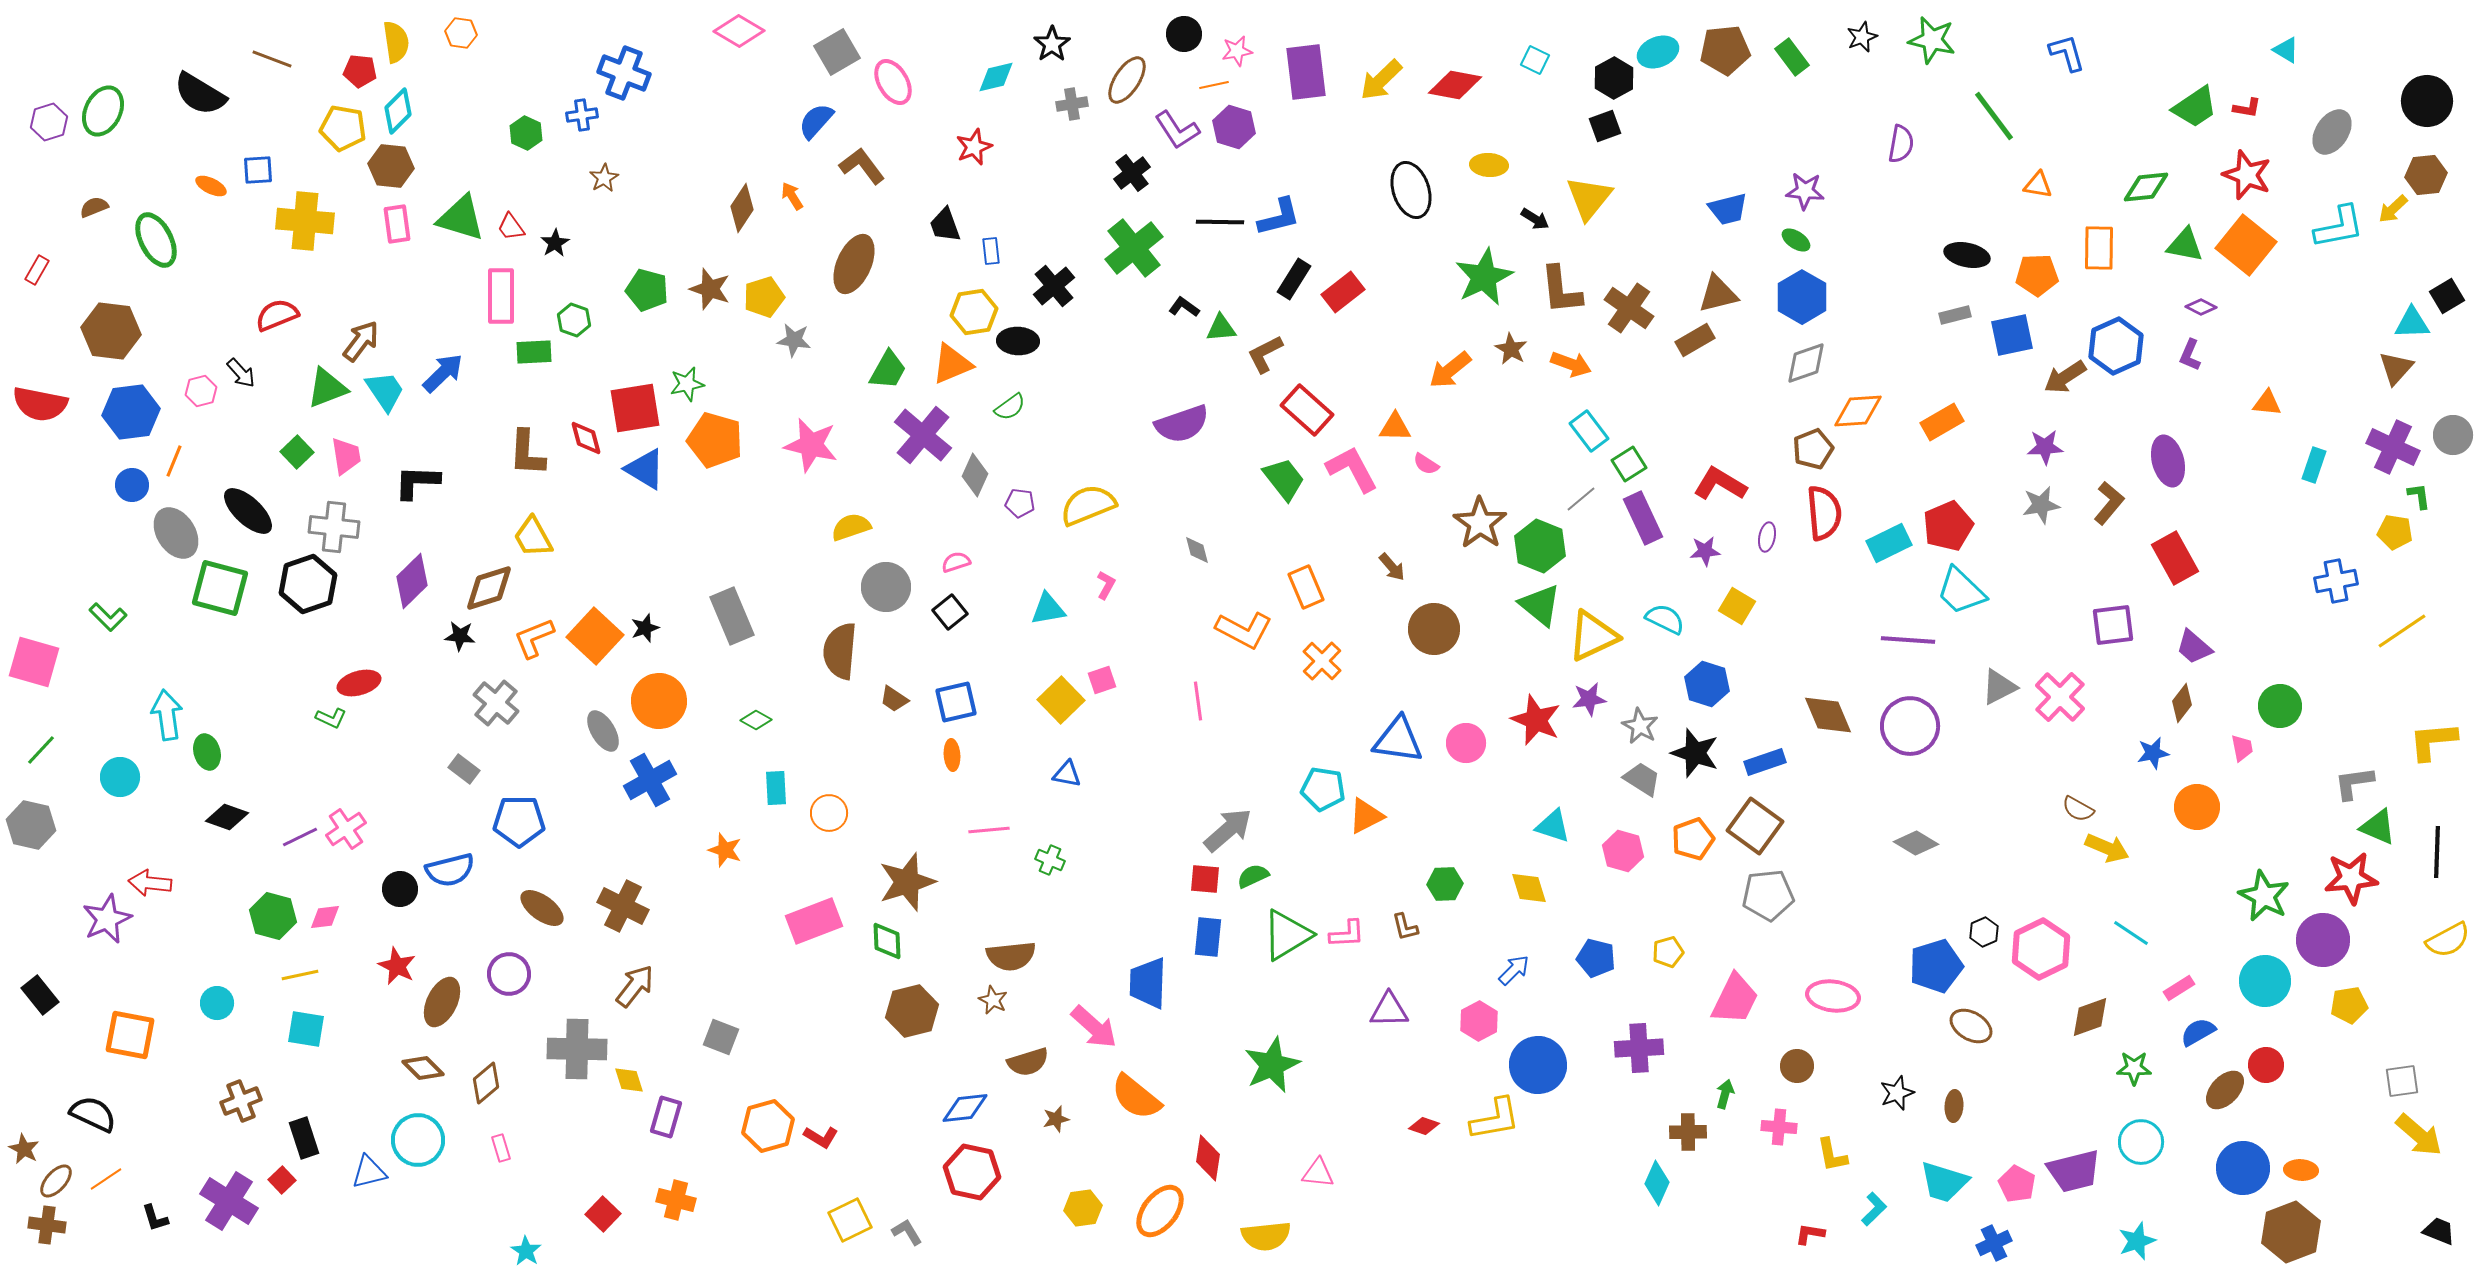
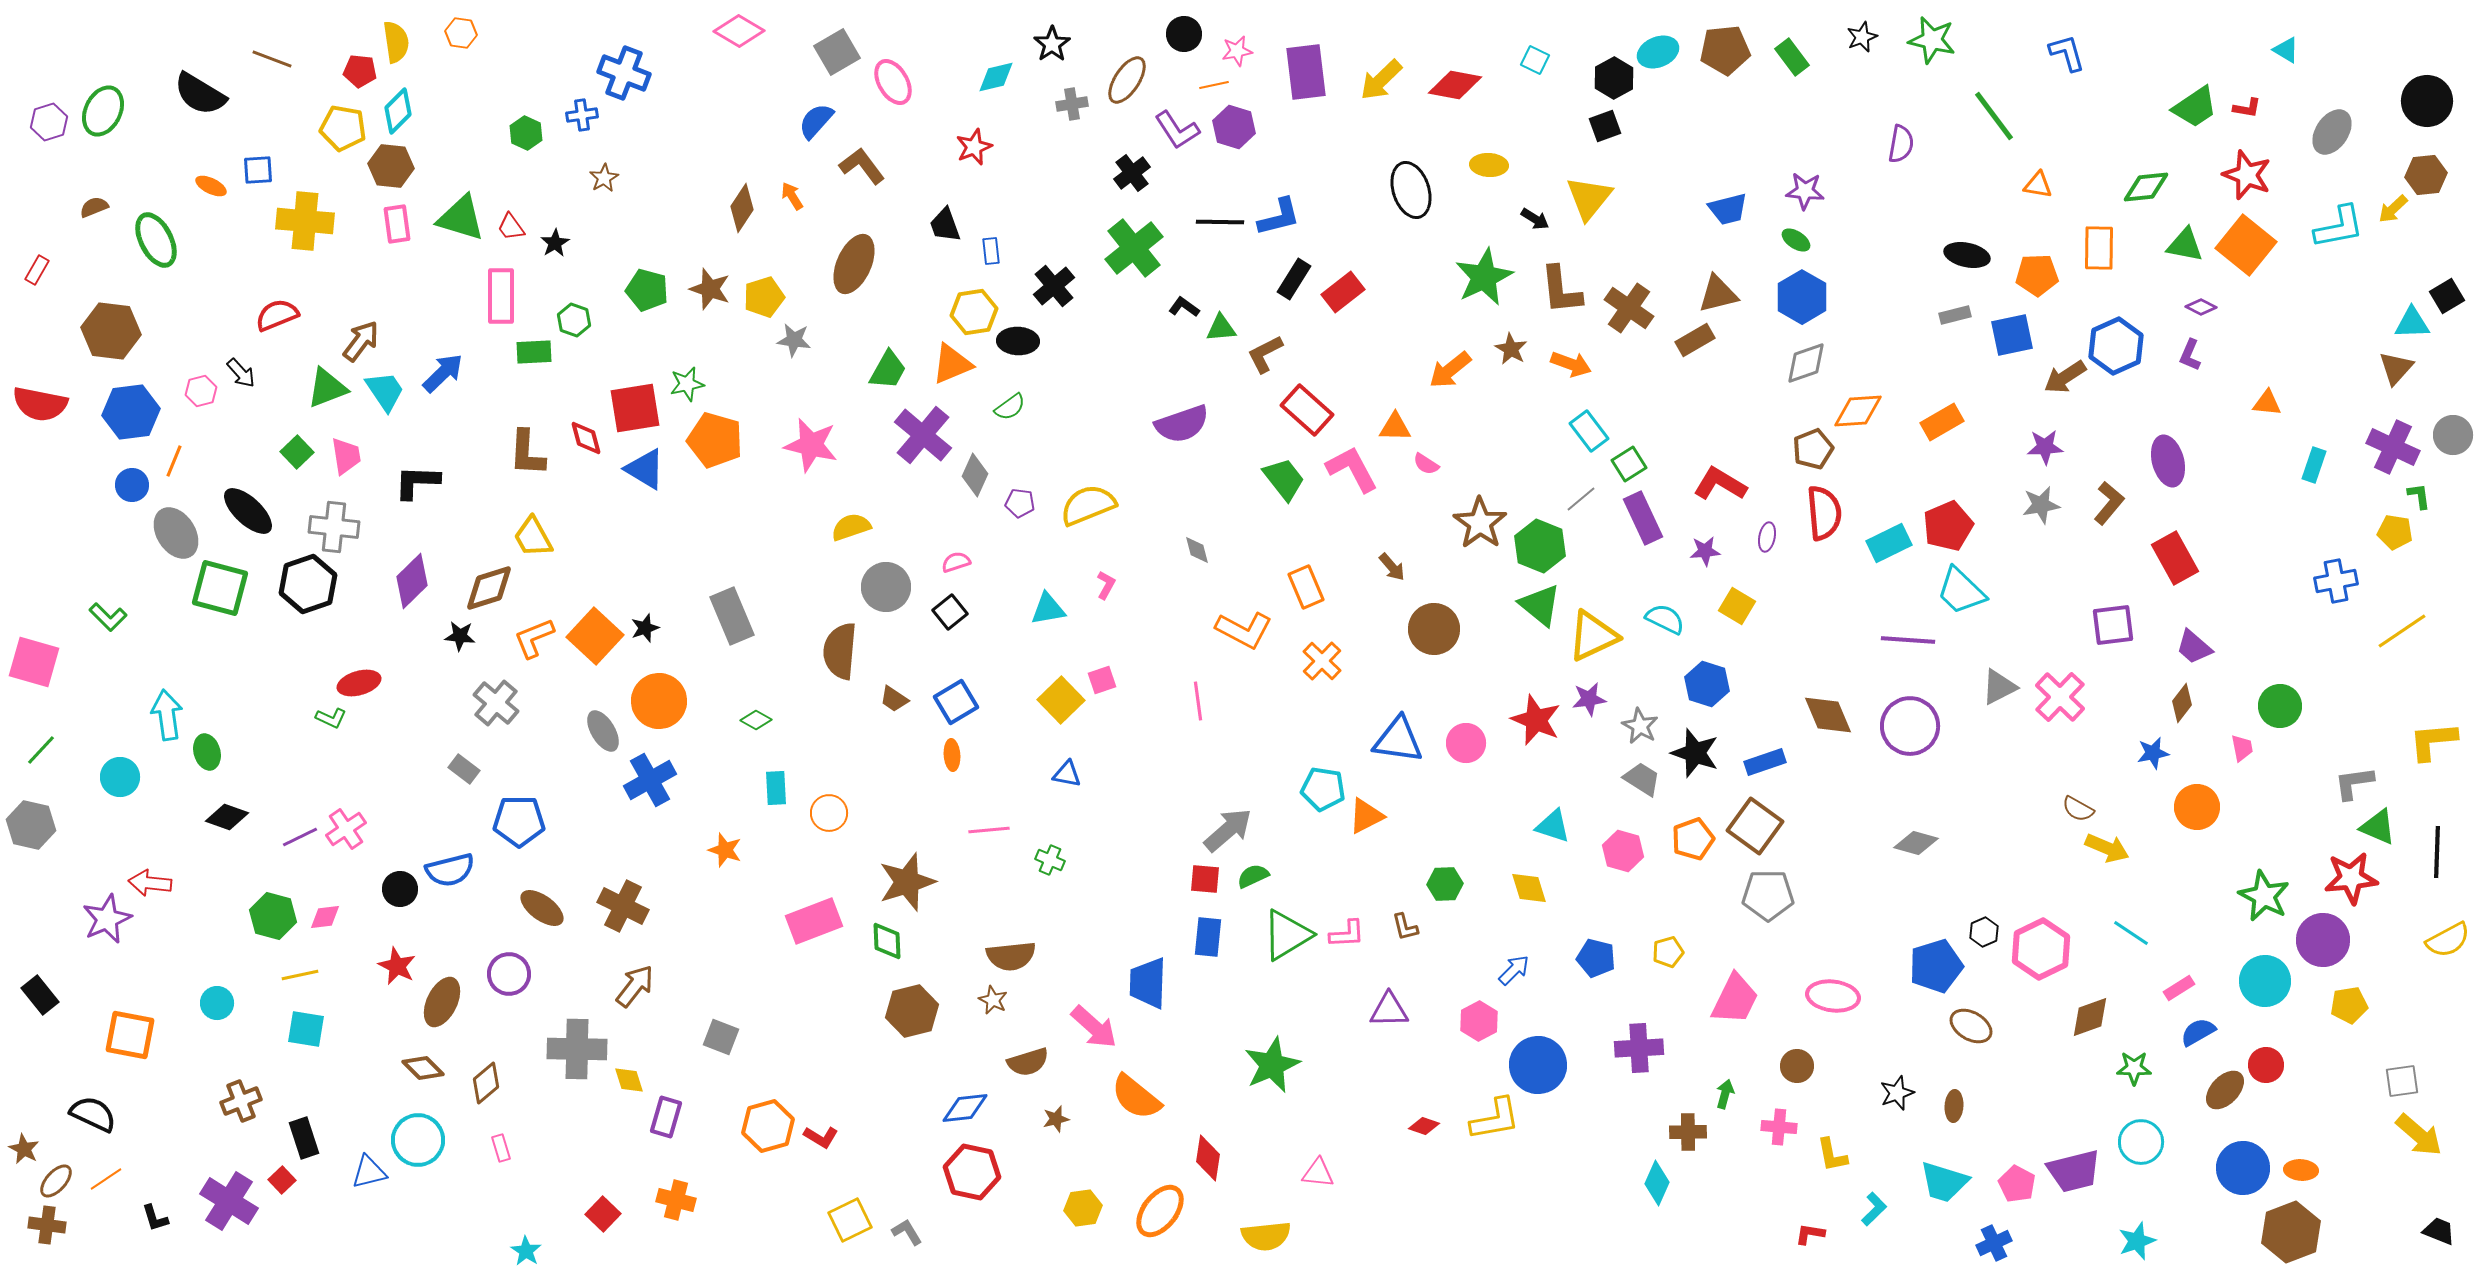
blue square at (956, 702): rotated 18 degrees counterclockwise
gray diamond at (1916, 843): rotated 15 degrees counterclockwise
gray pentagon at (1768, 895): rotated 6 degrees clockwise
